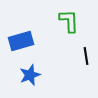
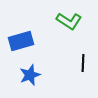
green L-shape: rotated 125 degrees clockwise
black line: moved 3 px left, 7 px down; rotated 12 degrees clockwise
